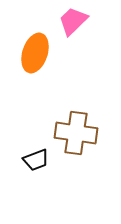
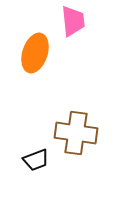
pink trapezoid: rotated 128 degrees clockwise
